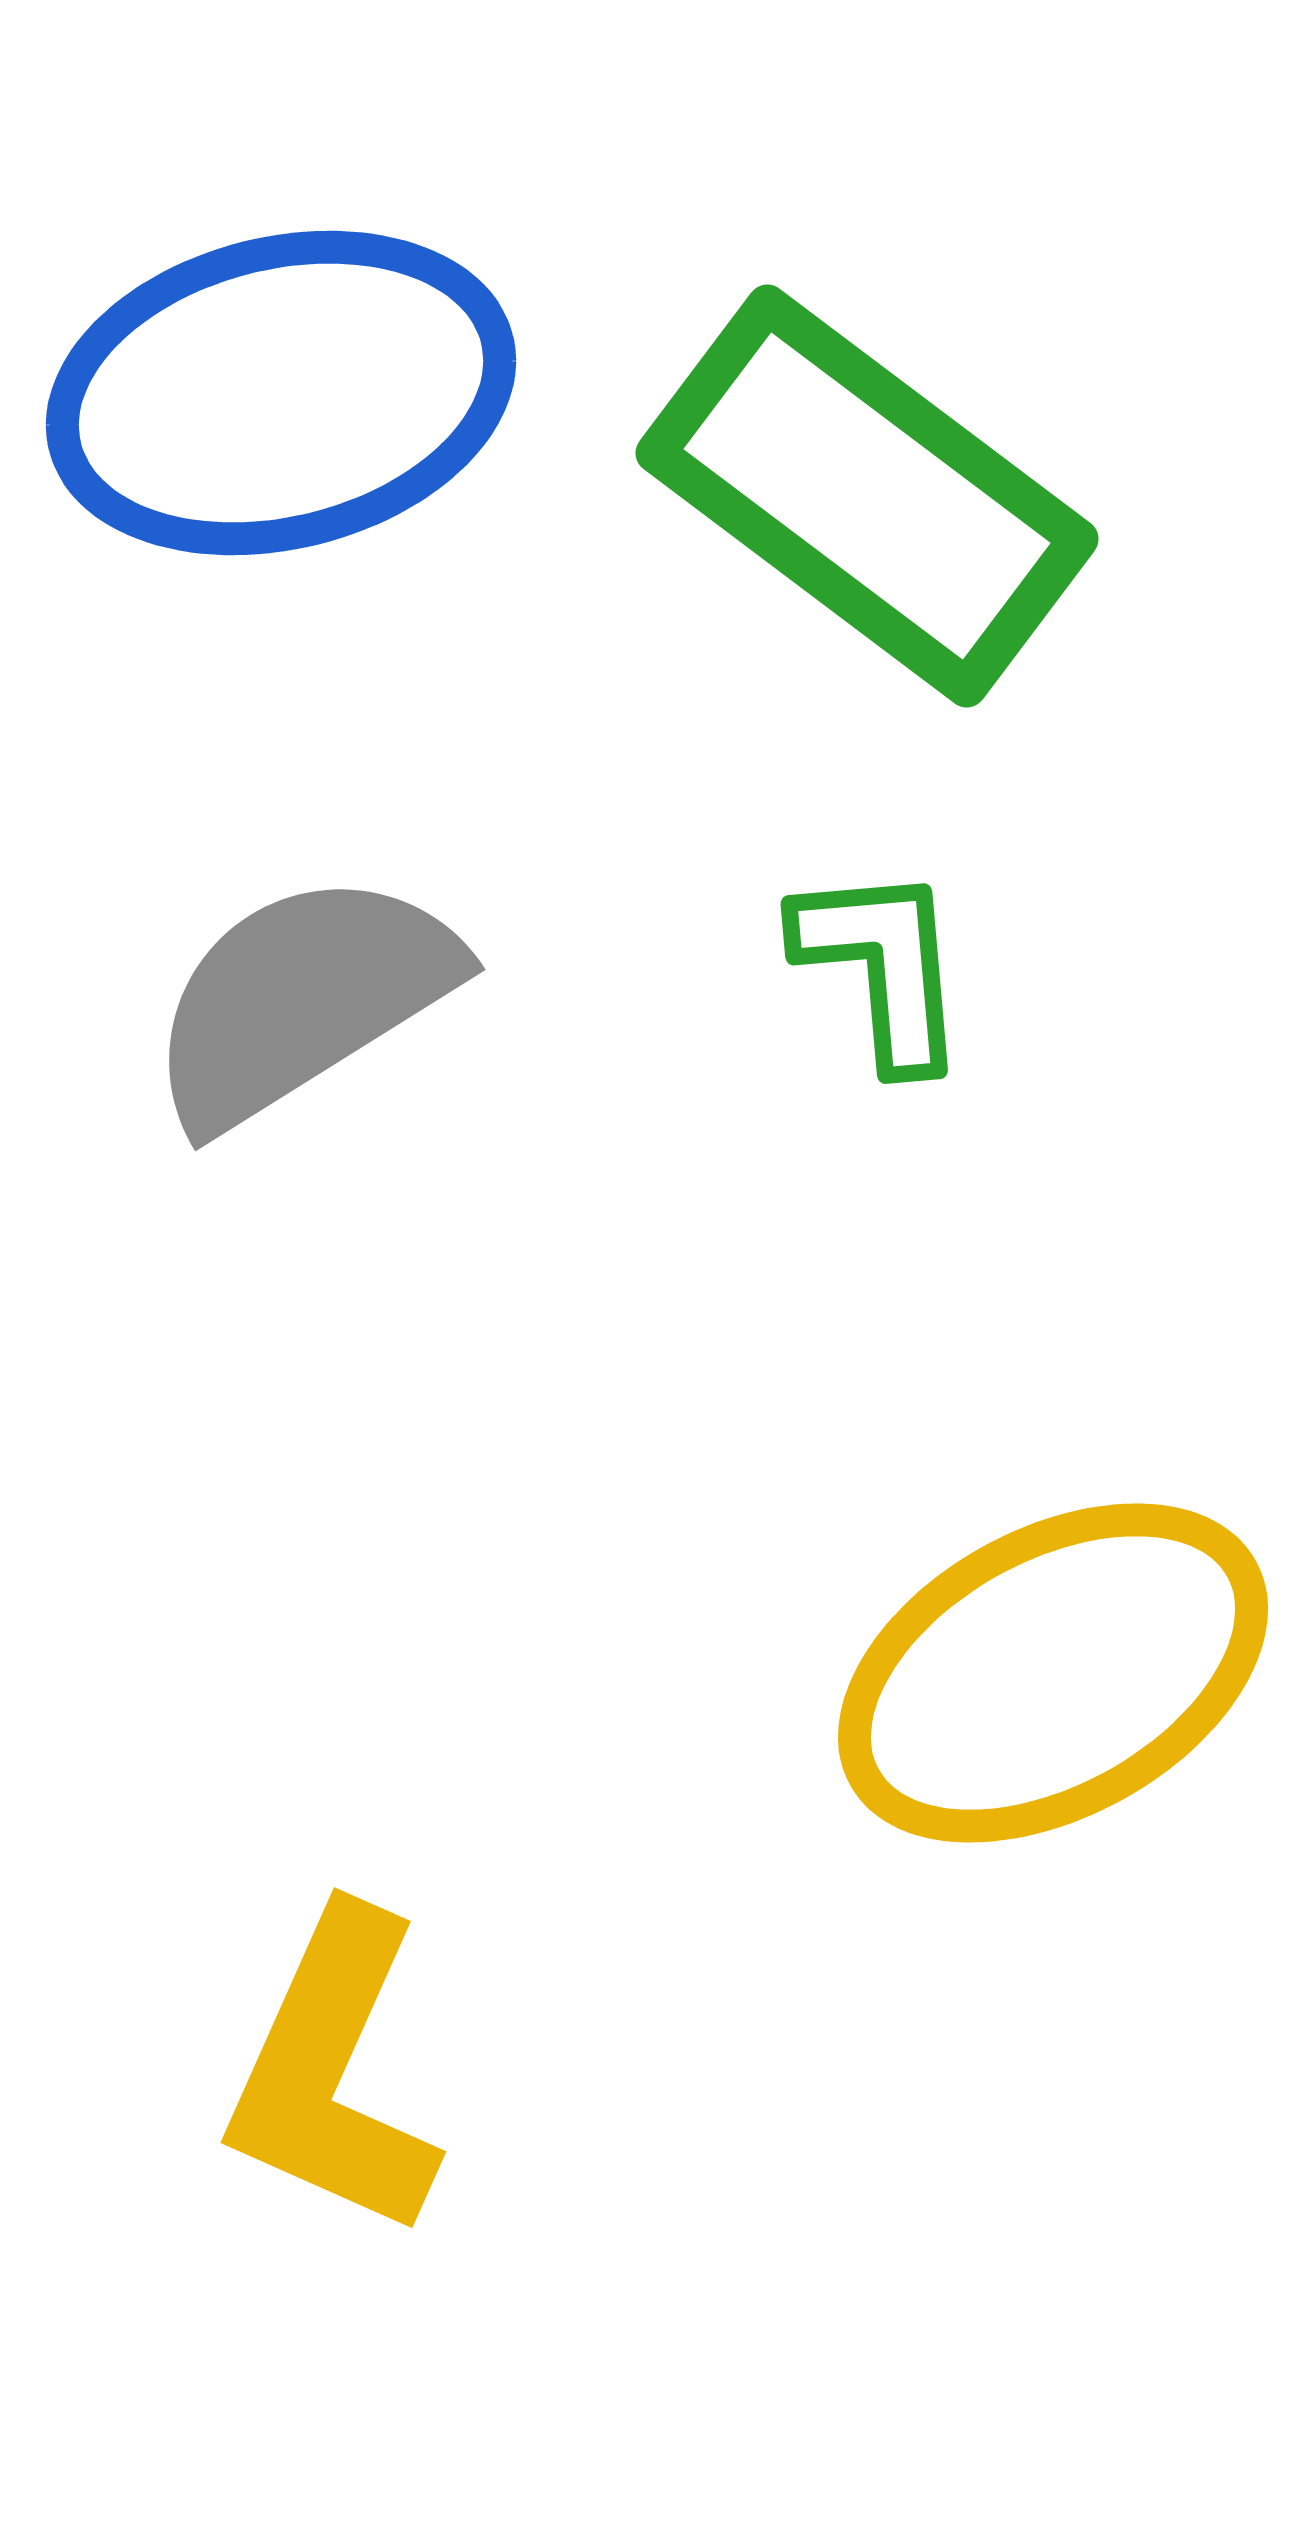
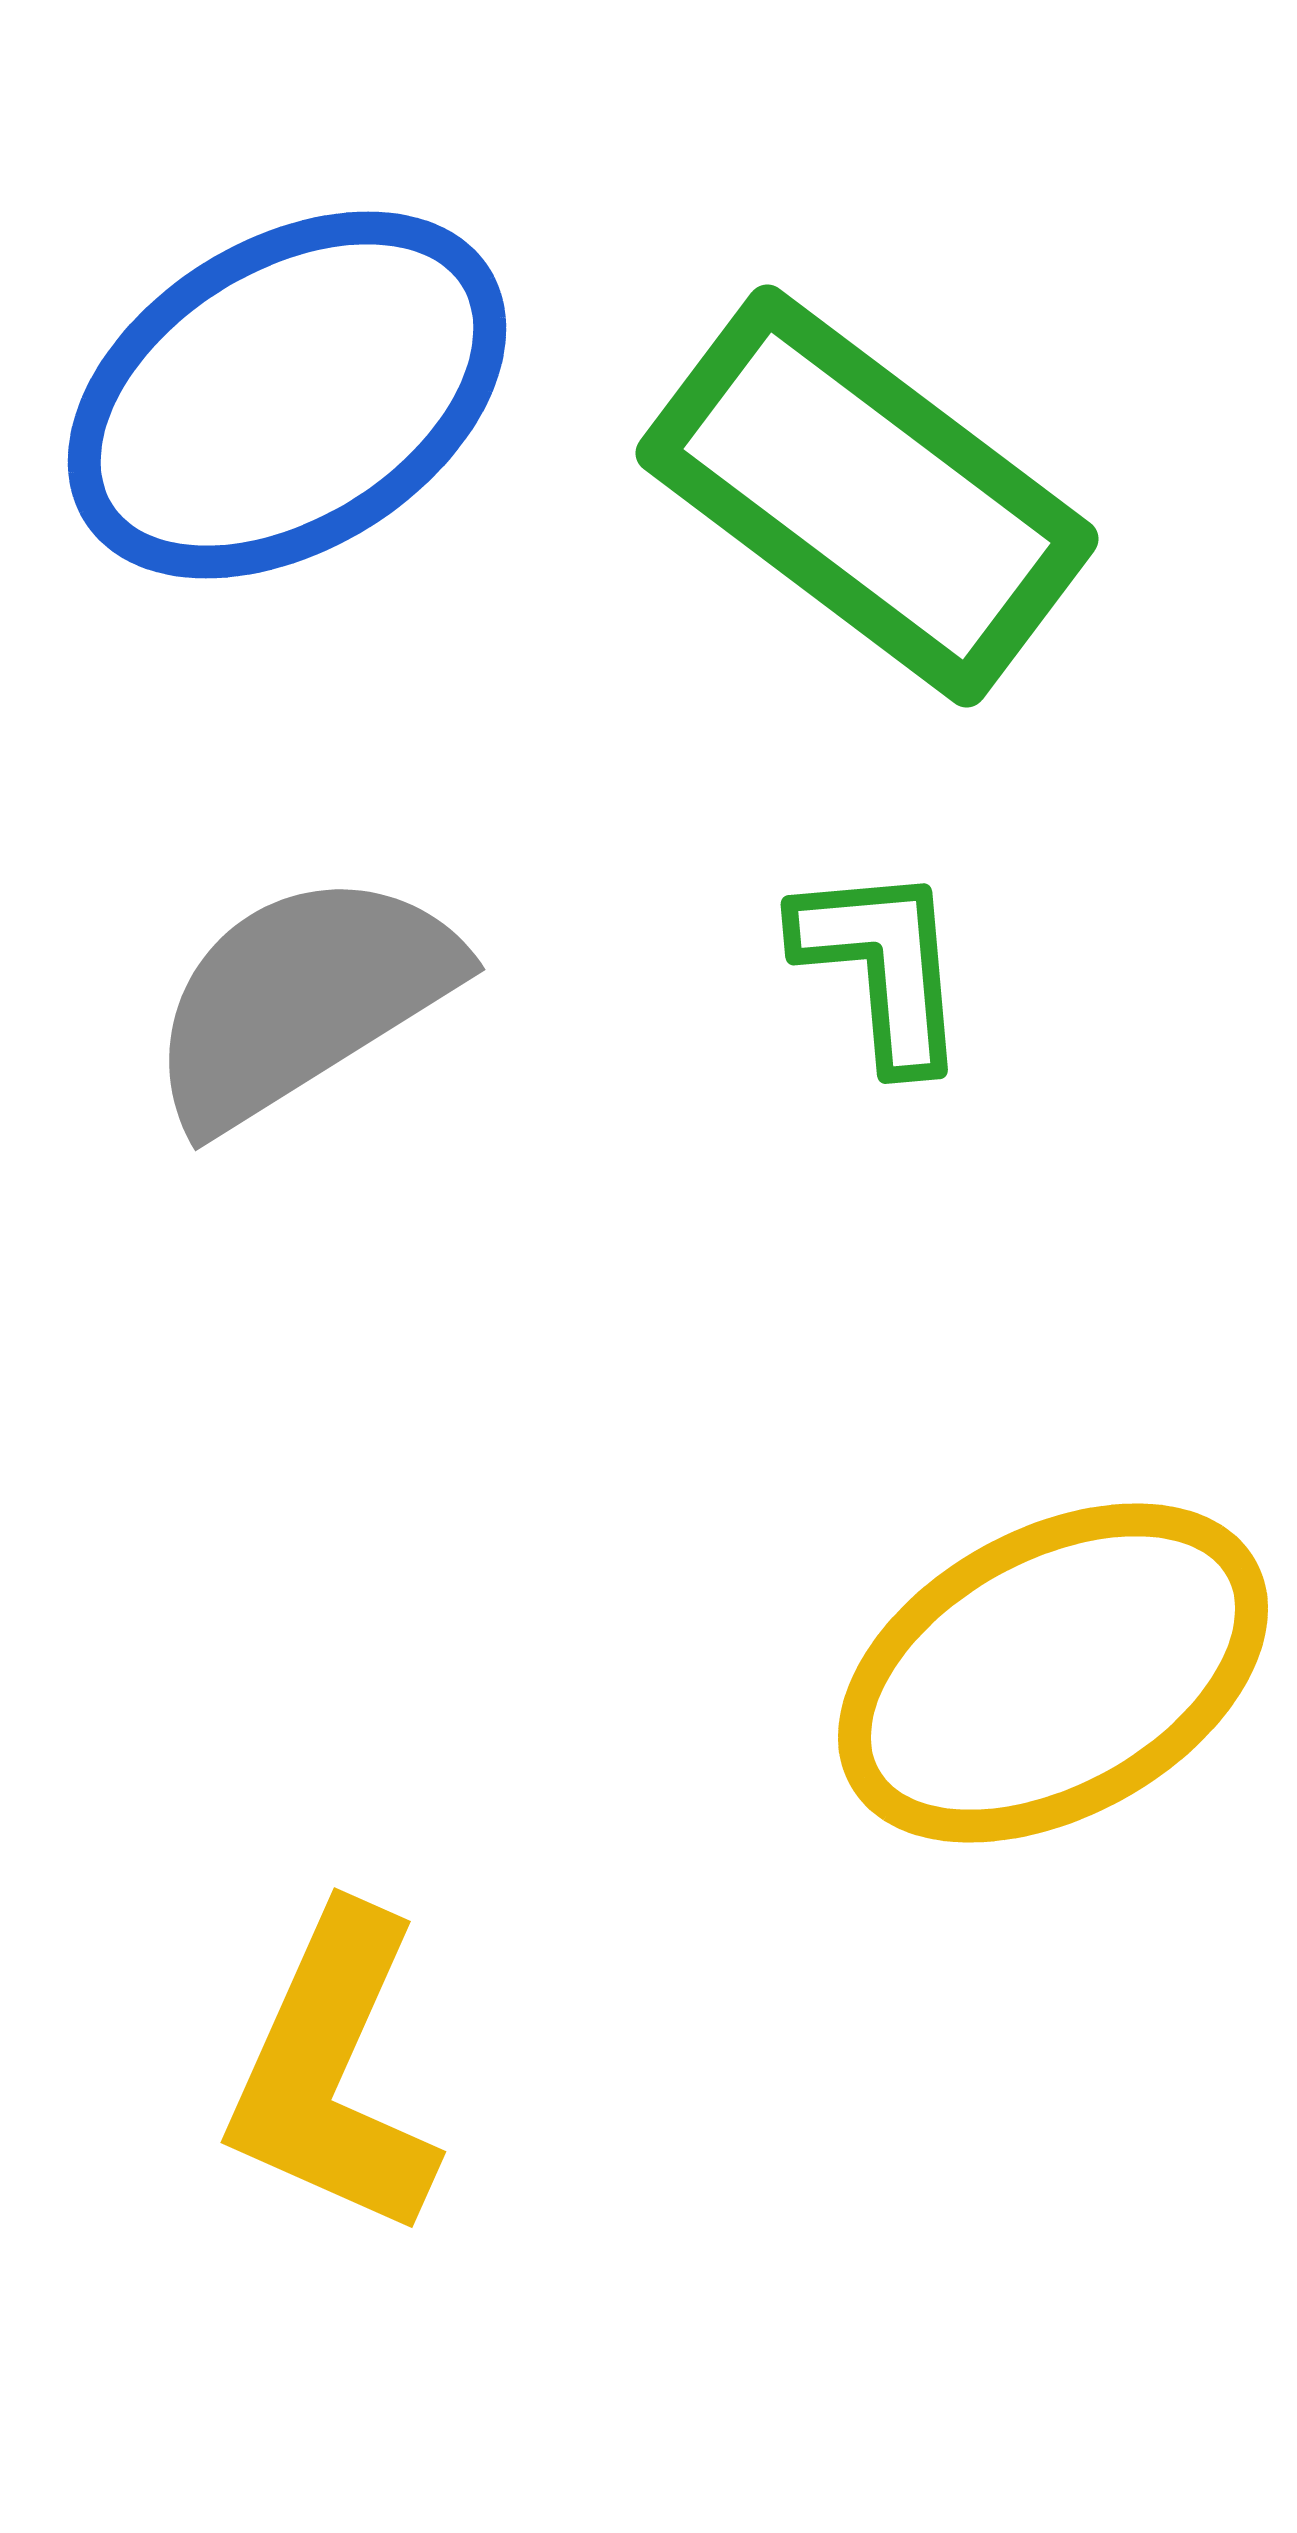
blue ellipse: moved 6 px right, 2 px down; rotated 18 degrees counterclockwise
